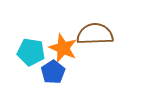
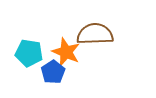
orange star: moved 3 px right, 4 px down
cyan pentagon: moved 2 px left, 1 px down
